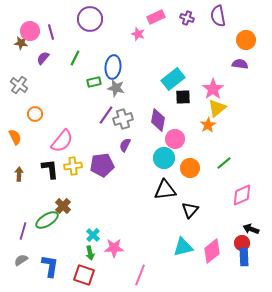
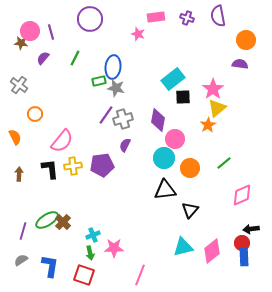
pink rectangle at (156, 17): rotated 18 degrees clockwise
green rectangle at (94, 82): moved 5 px right, 1 px up
brown cross at (63, 206): moved 16 px down
black arrow at (251, 229): rotated 28 degrees counterclockwise
cyan cross at (93, 235): rotated 24 degrees clockwise
